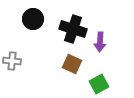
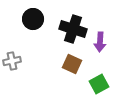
gray cross: rotated 18 degrees counterclockwise
